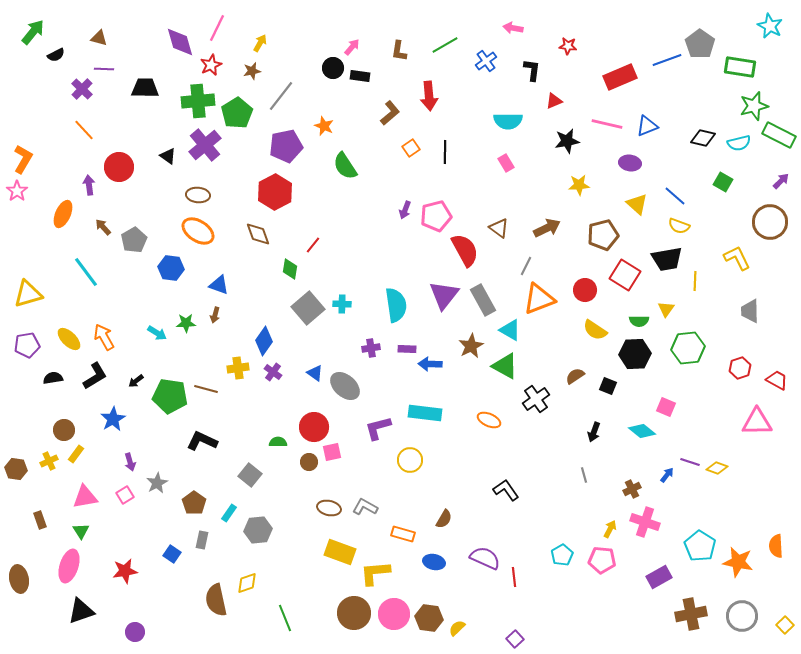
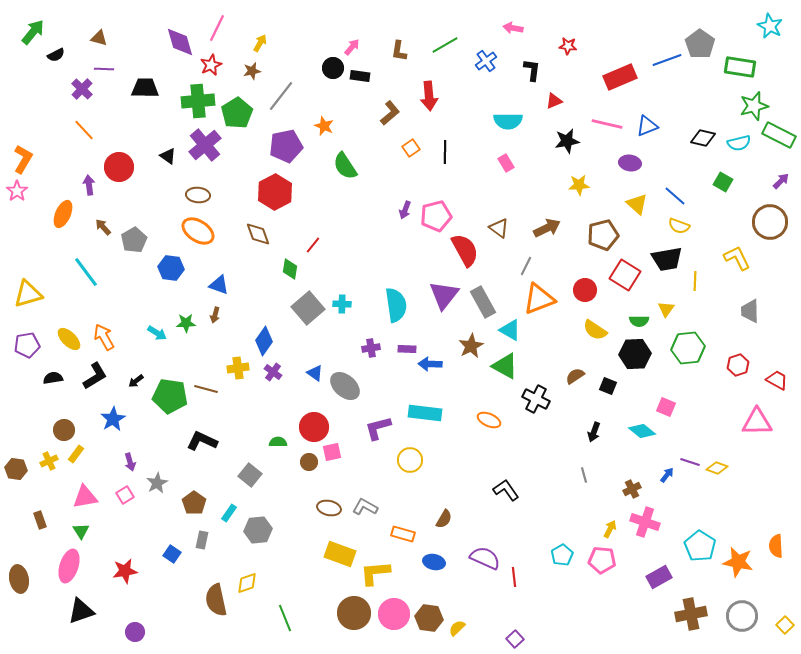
gray rectangle at (483, 300): moved 2 px down
red hexagon at (740, 368): moved 2 px left, 3 px up
black cross at (536, 399): rotated 28 degrees counterclockwise
yellow rectangle at (340, 552): moved 2 px down
